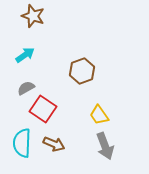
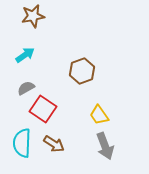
brown star: rotated 30 degrees counterclockwise
brown arrow: rotated 10 degrees clockwise
